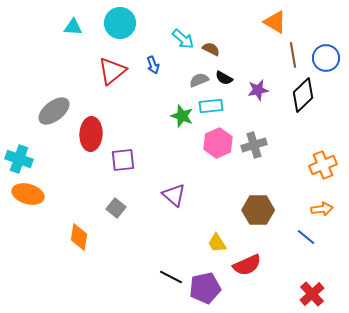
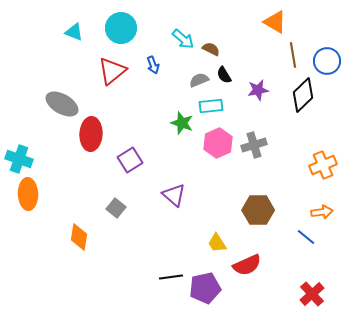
cyan circle: moved 1 px right, 5 px down
cyan triangle: moved 1 px right, 5 px down; rotated 18 degrees clockwise
blue circle: moved 1 px right, 3 px down
black semicircle: moved 3 px up; rotated 30 degrees clockwise
gray ellipse: moved 8 px right, 7 px up; rotated 68 degrees clockwise
green star: moved 7 px down
purple square: moved 7 px right; rotated 25 degrees counterclockwise
orange ellipse: rotated 72 degrees clockwise
orange arrow: moved 3 px down
black line: rotated 35 degrees counterclockwise
